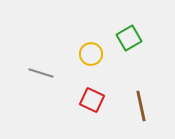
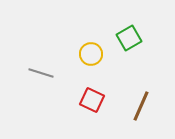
brown line: rotated 36 degrees clockwise
